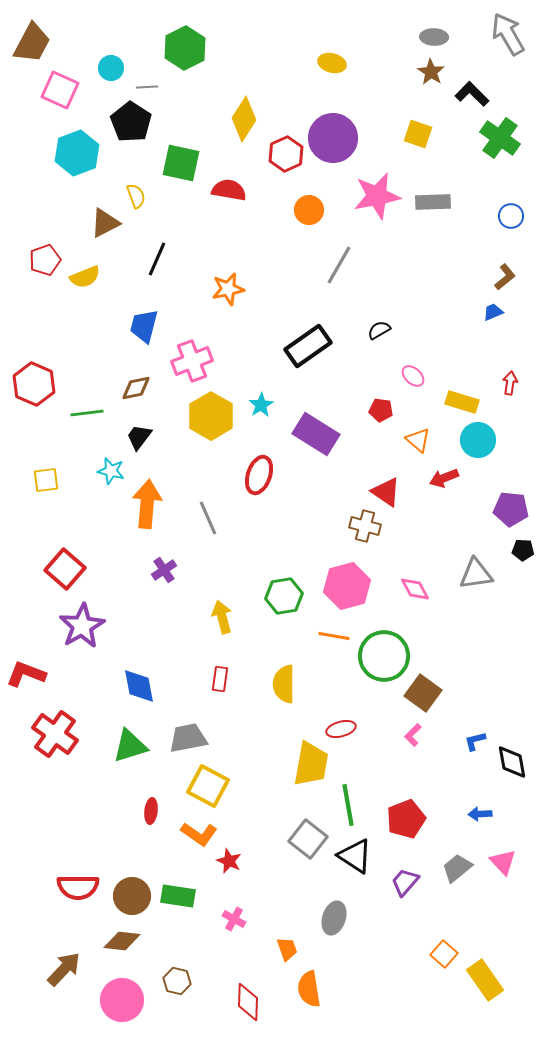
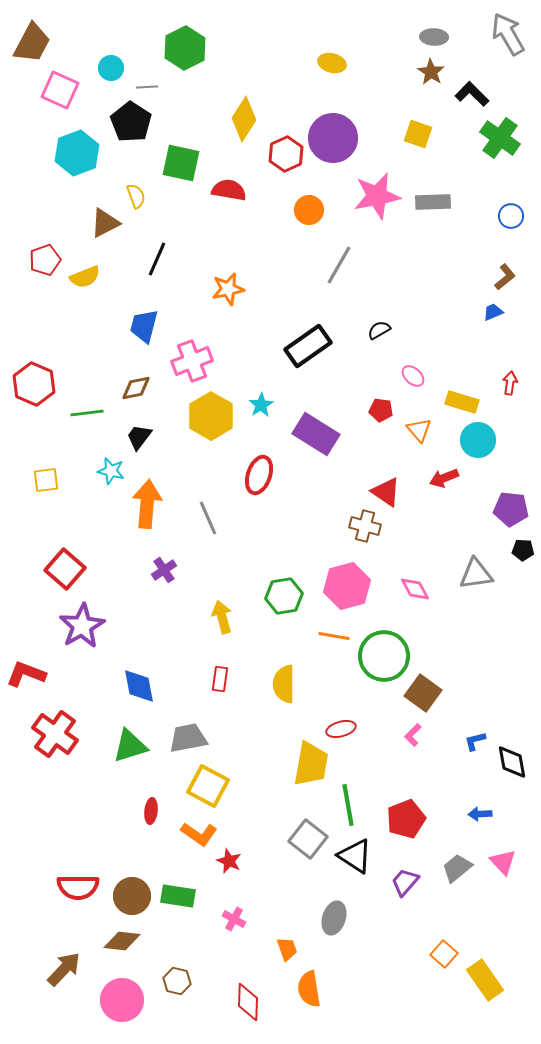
orange triangle at (418, 440): moved 1 px right, 10 px up; rotated 8 degrees clockwise
